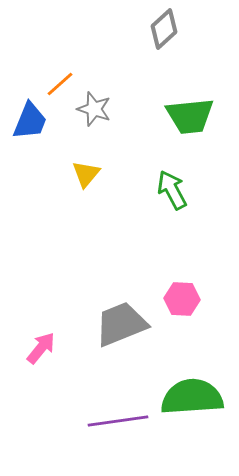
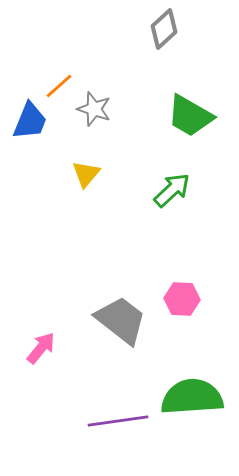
orange line: moved 1 px left, 2 px down
green trapezoid: rotated 36 degrees clockwise
green arrow: rotated 75 degrees clockwise
gray trapezoid: moved 4 px up; rotated 60 degrees clockwise
